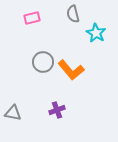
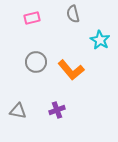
cyan star: moved 4 px right, 7 px down
gray circle: moved 7 px left
gray triangle: moved 5 px right, 2 px up
